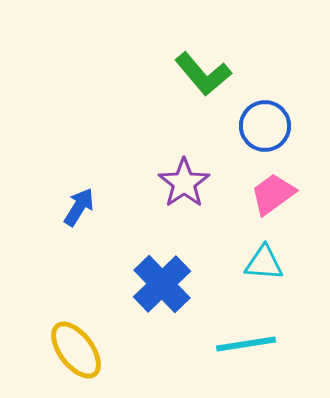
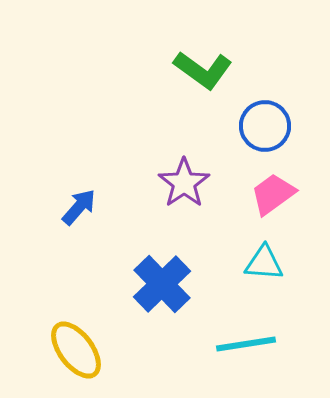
green L-shape: moved 4 px up; rotated 14 degrees counterclockwise
blue arrow: rotated 9 degrees clockwise
